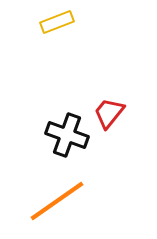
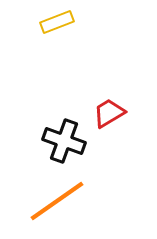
red trapezoid: rotated 20 degrees clockwise
black cross: moved 3 px left, 6 px down
